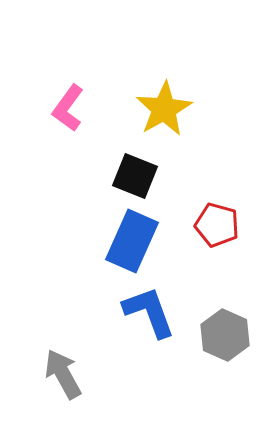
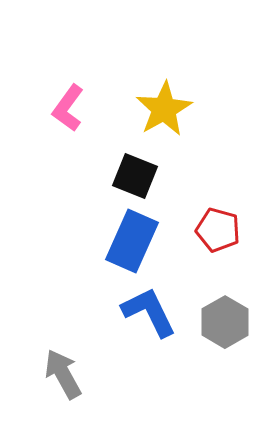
red pentagon: moved 1 px right, 5 px down
blue L-shape: rotated 6 degrees counterclockwise
gray hexagon: moved 13 px up; rotated 6 degrees clockwise
